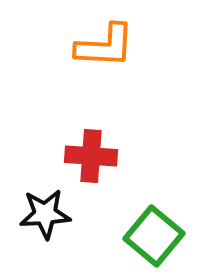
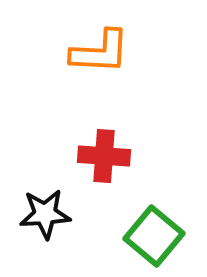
orange L-shape: moved 5 px left, 6 px down
red cross: moved 13 px right
